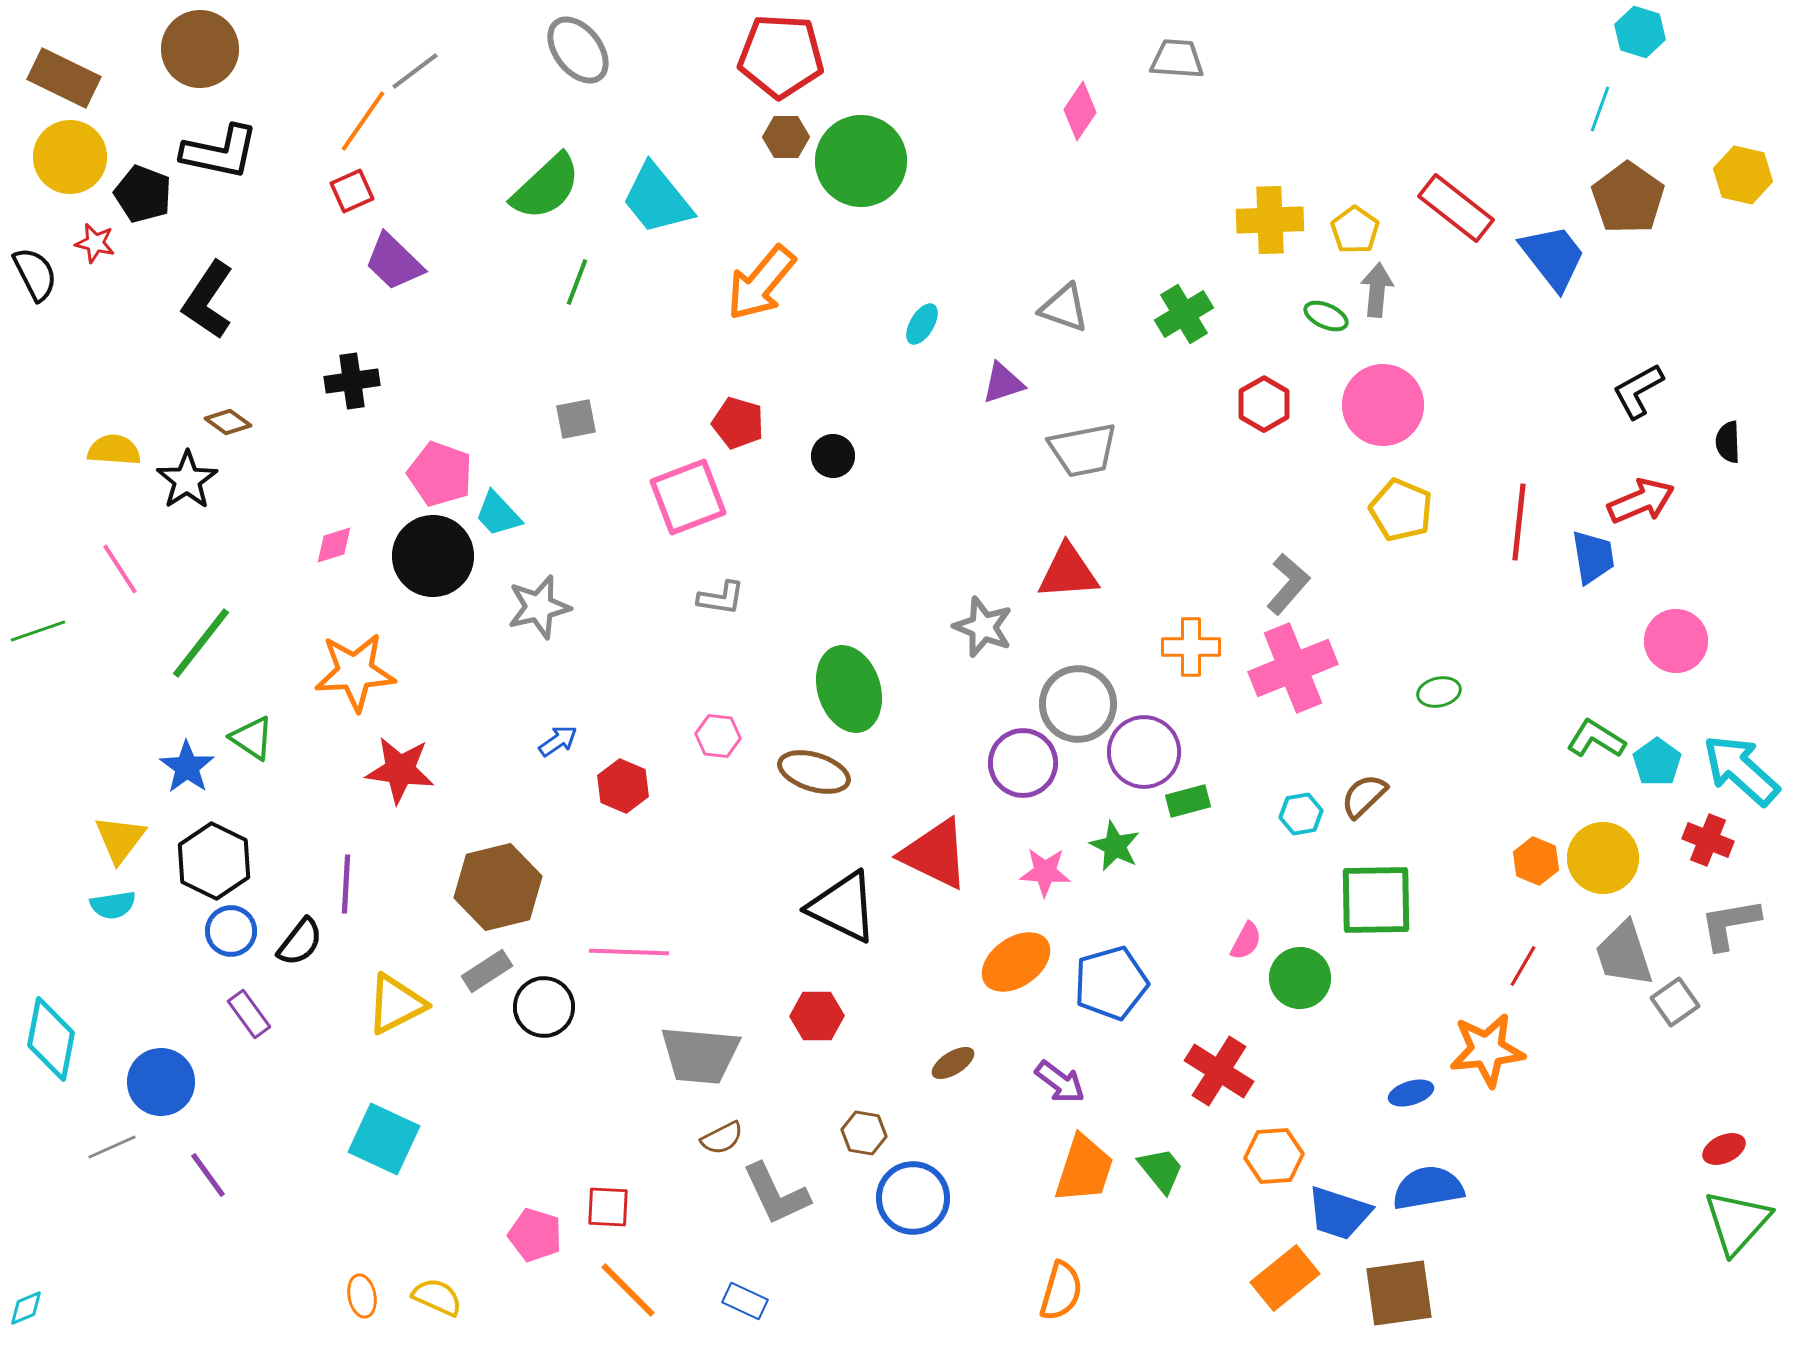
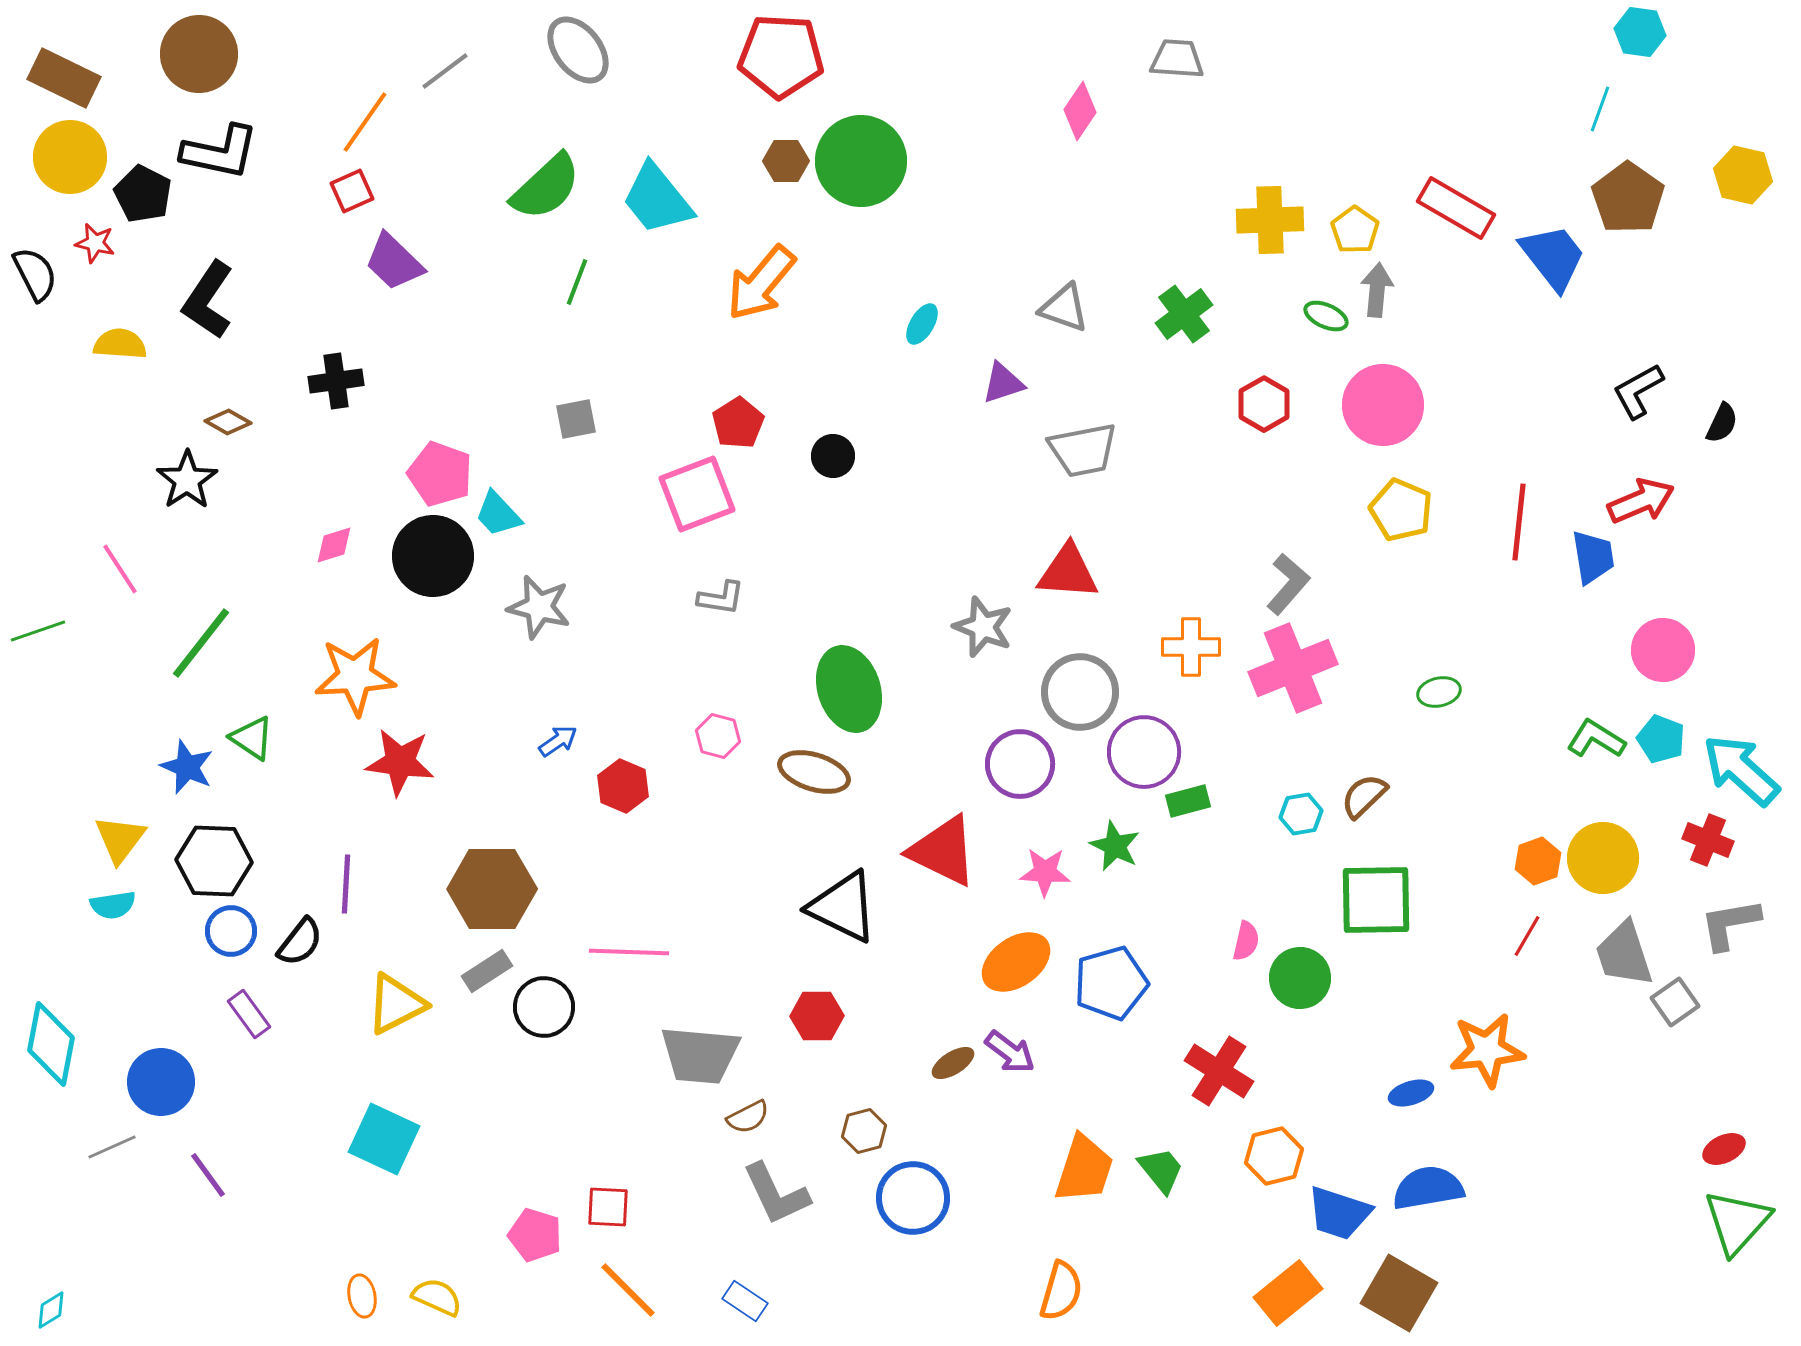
cyan hexagon at (1640, 32): rotated 9 degrees counterclockwise
brown circle at (200, 49): moved 1 px left, 5 px down
gray line at (415, 71): moved 30 px right
orange line at (363, 121): moved 2 px right, 1 px down
brown hexagon at (786, 137): moved 24 px down
black pentagon at (143, 194): rotated 6 degrees clockwise
red rectangle at (1456, 208): rotated 8 degrees counterclockwise
green cross at (1184, 314): rotated 6 degrees counterclockwise
black cross at (352, 381): moved 16 px left
brown diamond at (228, 422): rotated 6 degrees counterclockwise
red pentagon at (738, 423): rotated 24 degrees clockwise
black semicircle at (1728, 442): moved 6 px left, 19 px up; rotated 153 degrees counterclockwise
yellow semicircle at (114, 450): moved 6 px right, 106 px up
pink square at (688, 497): moved 9 px right, 3 px up
red triangle at (1068, 572): rotated 8 degrees clockwise
gray star at (539, 607): rotated 28 degrees clockwise
pink circle at (1676, 641): moved 13 px left, 9 px down
orange star at (355, 672): moved 4 px down
gray circle at (1078, 704): moved 2 px right, 12 px up
pink hexagon at (718, 736): rotated 9 degrees clockwise
cyan pentagon at (1657, 762): moved 4 px right, 23 px up; rotated 15 degrees counterclockwise
purple circle at (1023, 763): moved 3 px left, 1 px down
blue star at (187, 767): rotated 12 degrees counterclockwise
red star at (400, 770): moved 8 px up
red triangle at (935, 854): moved 8 px right, 3 px up
black hexagon at (214, 861): rotated 24 degrees counterclockwise
orange hexagon at (1536, 861): moved 2 px right; rotated 18 degrees clockwise
brown hexagon at (498, 887): moved 6 px left, 2 px down; rotated 14 degrees clockwise
pink semicircle at (1246, 941): rotated 15 degrees counterclockwise
red line at (1523, 966): moved 4 px right, 30 px up
cyan diamond at (51, 1039): moved 5 px down
purple arrow at (1060, 1082): moved 50 px left, 30 px up
brown hexagon at (864, 1133): moved 2 px up; rotated 24 degrees counterclockwise
brown semicircle at (722, 1138): moved 26 px right, 21 px up
orange hexagon at (1274, 1156): rotated 10 degrees counterclockwise
orange rectangle at (1285, 1278): moved 3 px right, 15 px down
brown square at (1399, 1293): rotated 38 degrees clockwise
blue rectangle at (745, 1301): rotated 9 degrees clockwise
cyan diamond at (26, 1308): moved 25 px right, 2 px down; rotated 9 degrees counterclockwise
